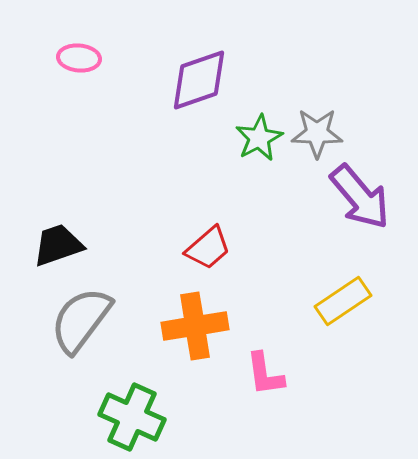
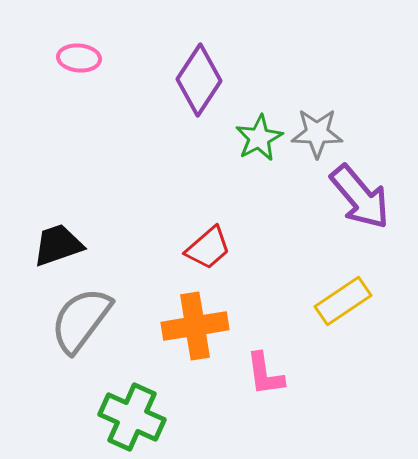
purple diamond: rotated 38 degrees counterclockwise
